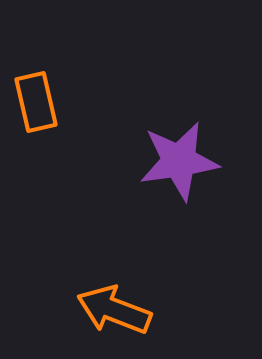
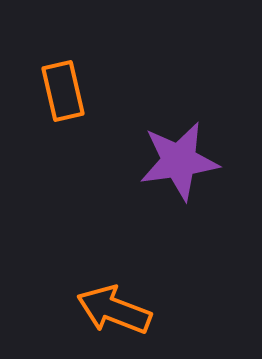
orange rectangle: moved 27 px right, 11 px up
